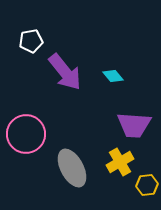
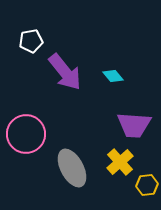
yellow cross: rotated 12 degrees counterclockwise
